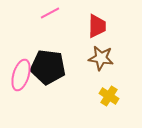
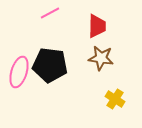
black pentagon: moved 2 px right, 2 px up
pink ellipse: moved 2 px left, 3 px up
yellow cross: moved 6 px right, 3 px down
